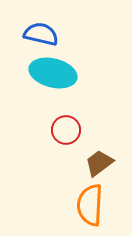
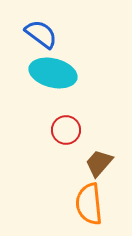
blue semicircle: rotated 24 degrees clockwise
brown trapezoid: rotated 12 degrees counterclockwise
orange semicircle: moved 1 px left, 1 px up; rotated 9 degrees counterclockwise
